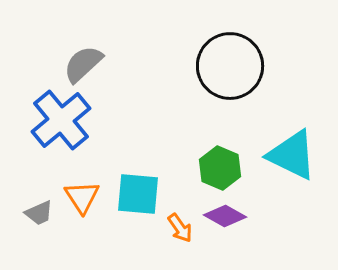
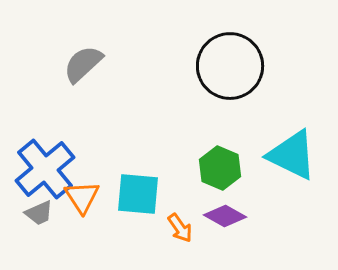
blue cross: moved 16 px left, 49 px down
